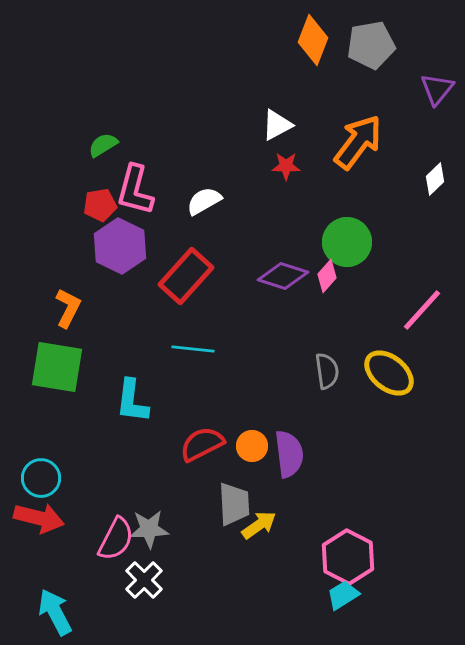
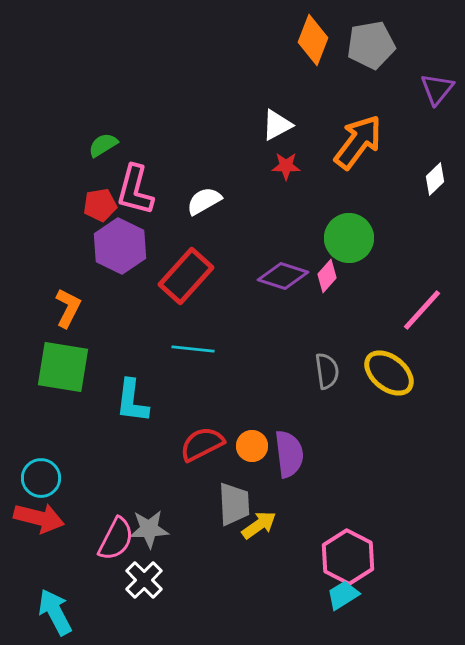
green circle: moved 2 px right, 4 px up
green square: moved 6 px right
